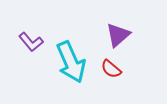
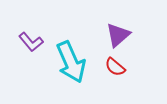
red semicircle: moved 4 px right, 2 px up
